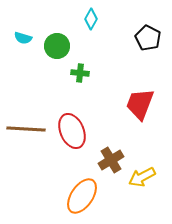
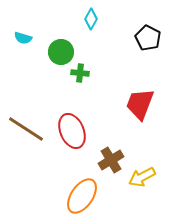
green circle: moved 4 px right, 6 px down
brown line: rotated 30 degrees clockwise
